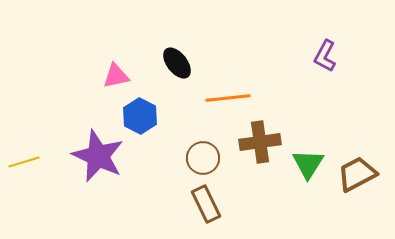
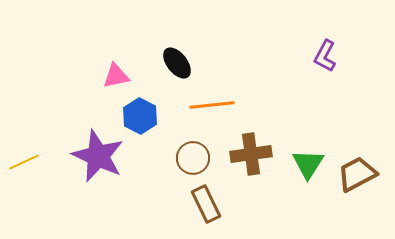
orange line: moved 16 px left, 7 px down
brown cross: moved 9 px left, 12 px down
brown circle: moved 10 px left
yellow line: rotated 8 degrees counterclockwise
